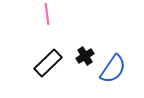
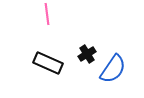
black cross: moved 2 px right, 2 px up
black rectangle: rotated 68 degrees clockwise
